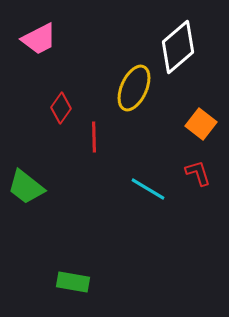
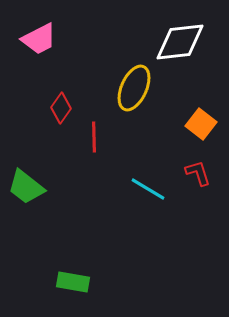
white diamond: moved 2 px right, 5 px up; rotated 34 degrees clockwise
